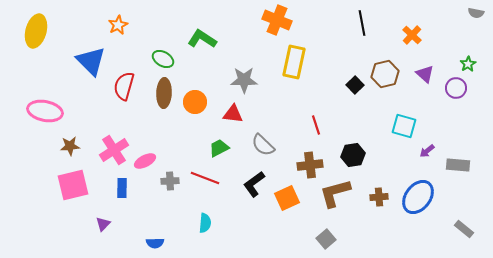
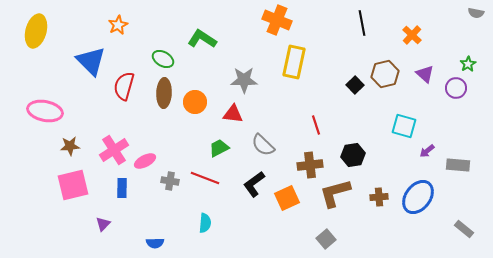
gray cross at (170, 181): rotated 12 degrees clockwise
